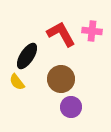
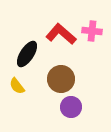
red L-shape: rotated 20 degrees counterclockwise
black ellipse: moved 2 px up
yellow semicircle: moved 4 px down
